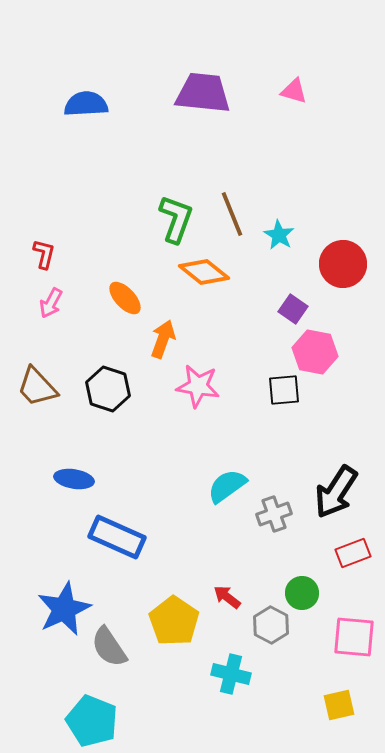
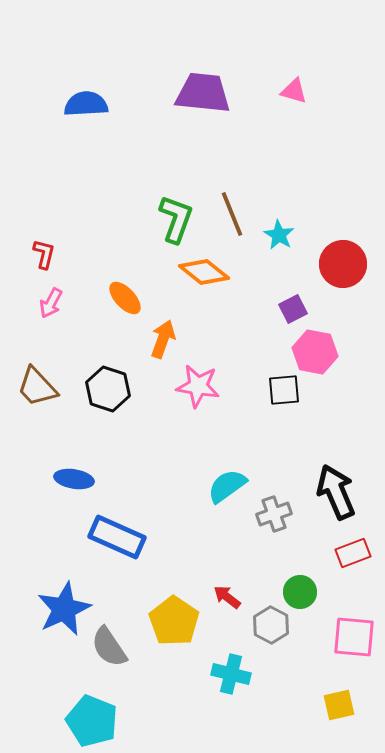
purple square: rotated 28 degrees clockwise
black arrow: rotated 124 degrees clockwise
green circle: moved 2 px left, 1 px up
